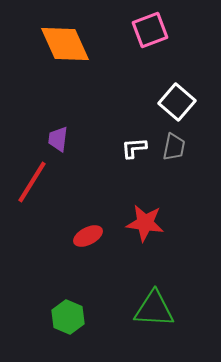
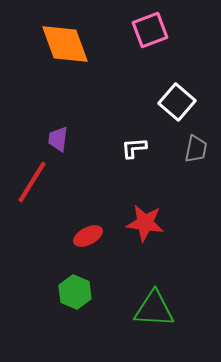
orange diamond: rotated 4 degrees clockwise
gray trapezoid: moved 22 px right, 2 px down
green hexagon: moved 7 px right, 25 px up
